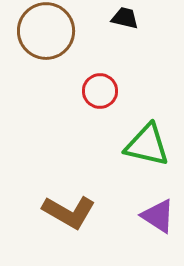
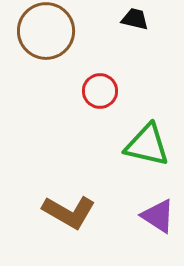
black trapezoid: moved 10 px right, 1 px down
